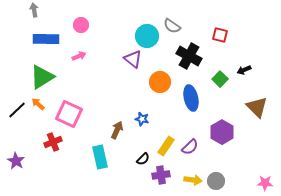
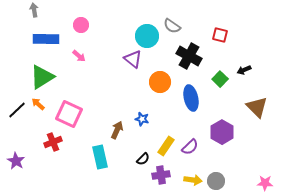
pink arrow: rotated 64 degrees clockwise
